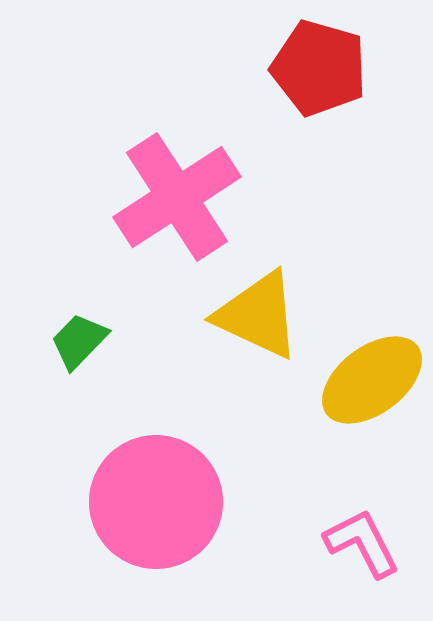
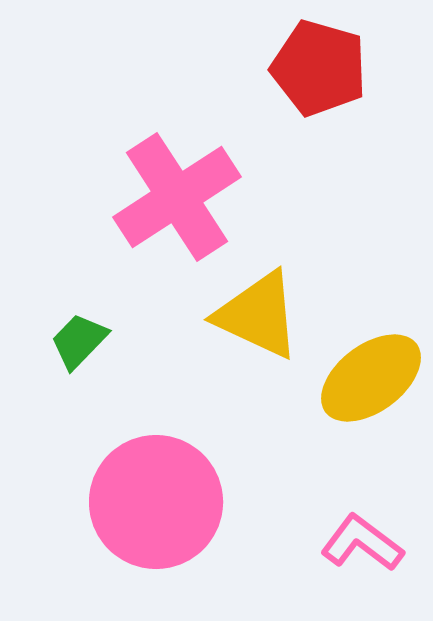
yellow ellipse: moved 1 px left, 2 px up
pink L-shape: rotated 26 degrees counterclockwise
